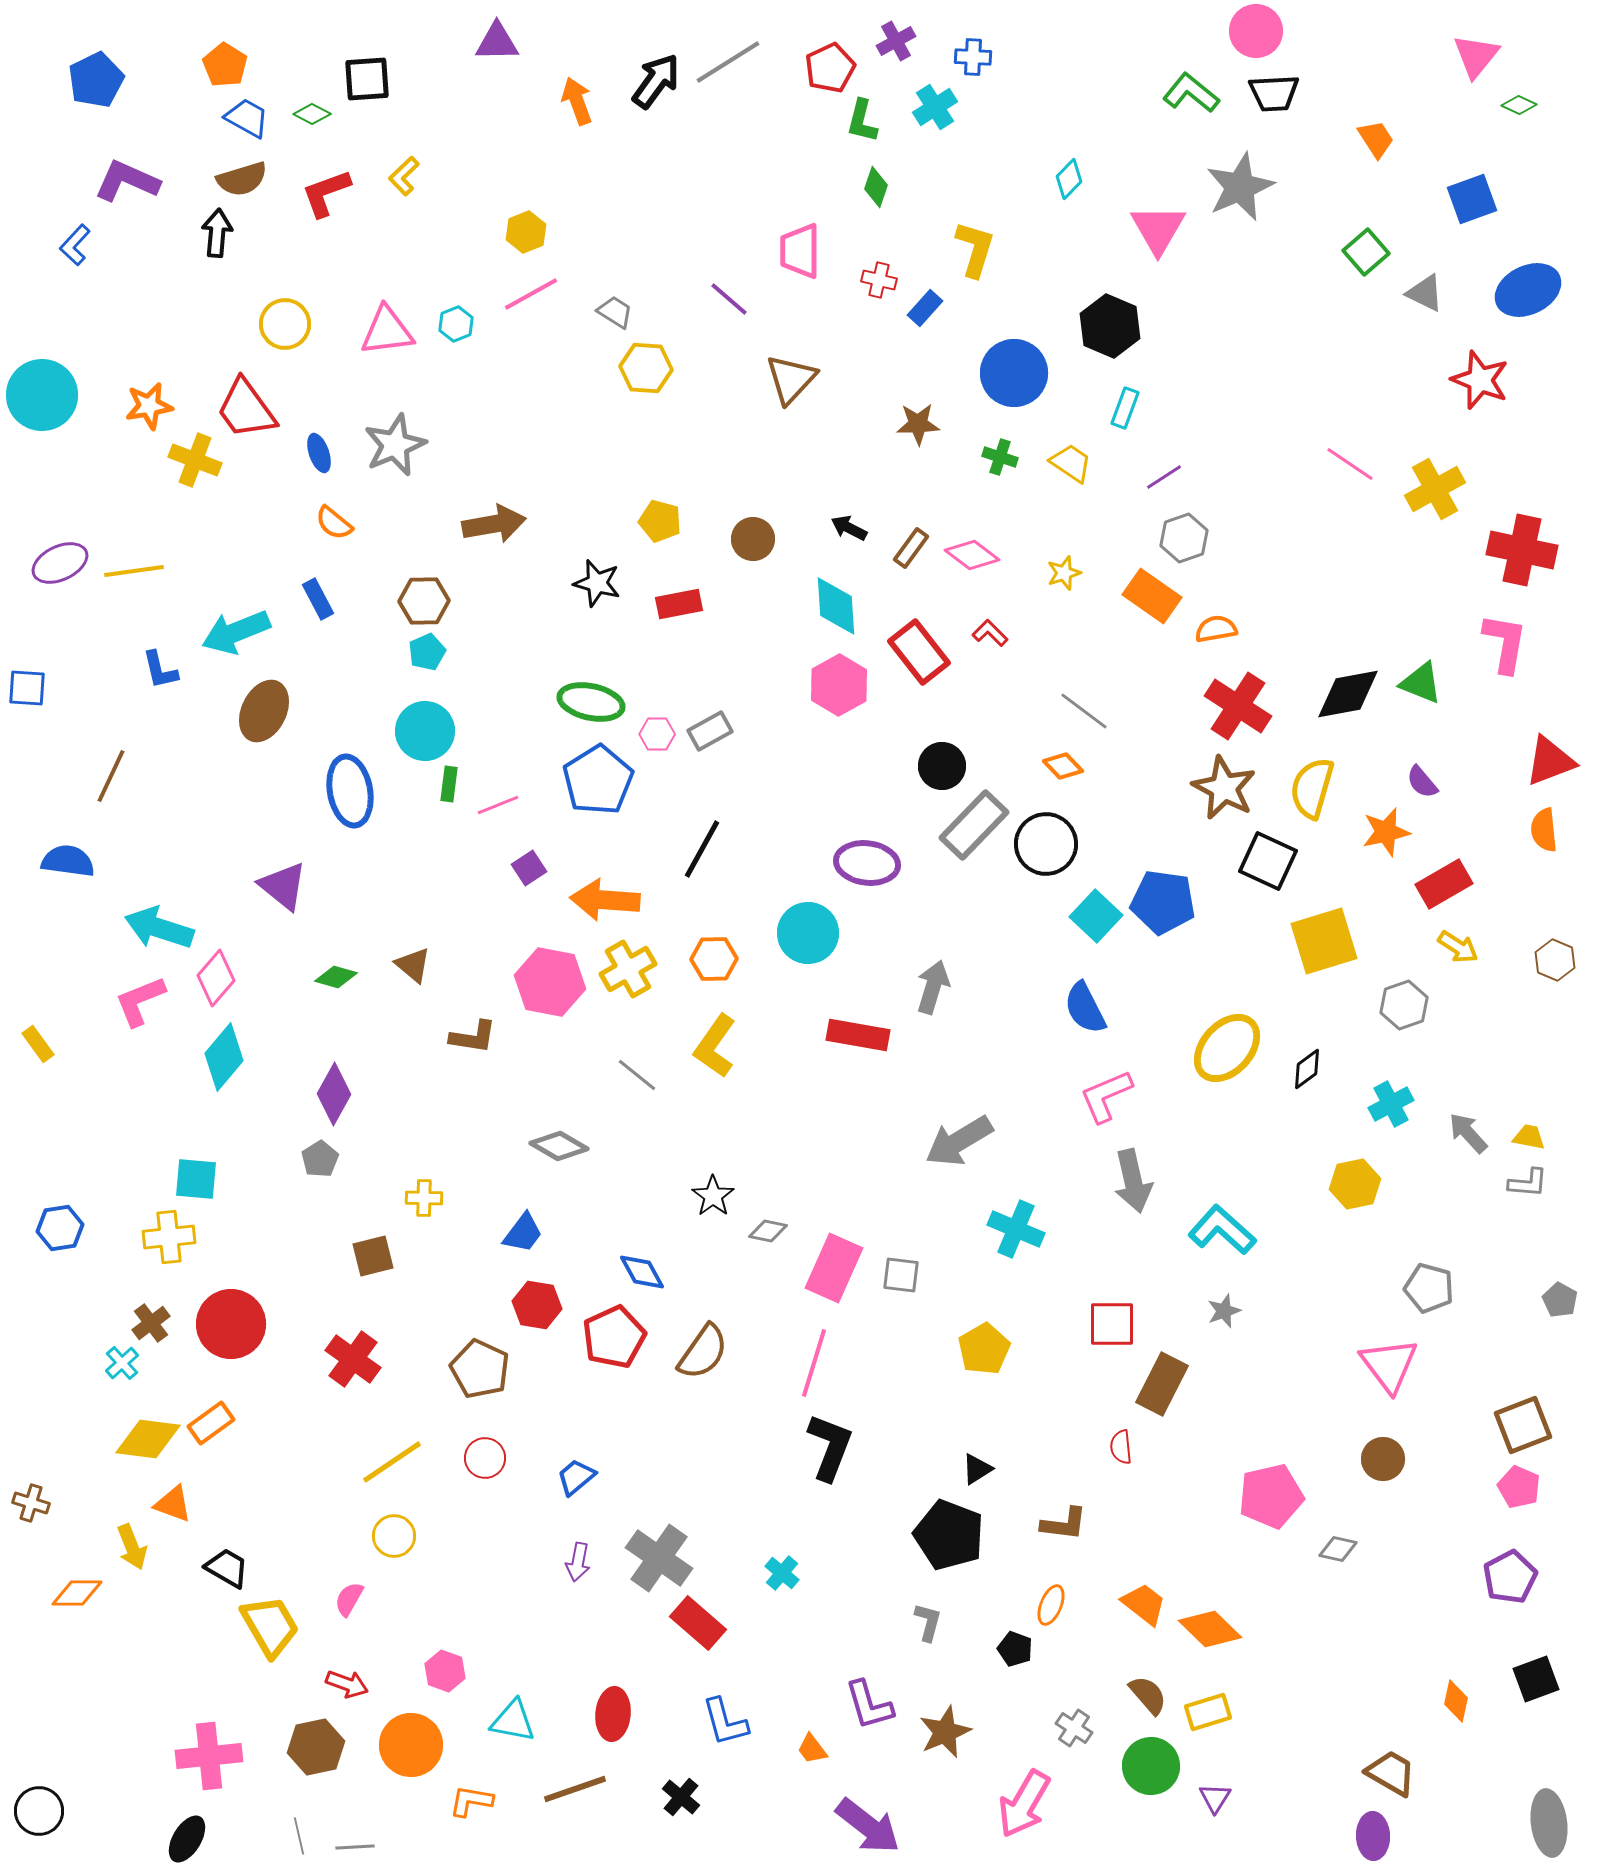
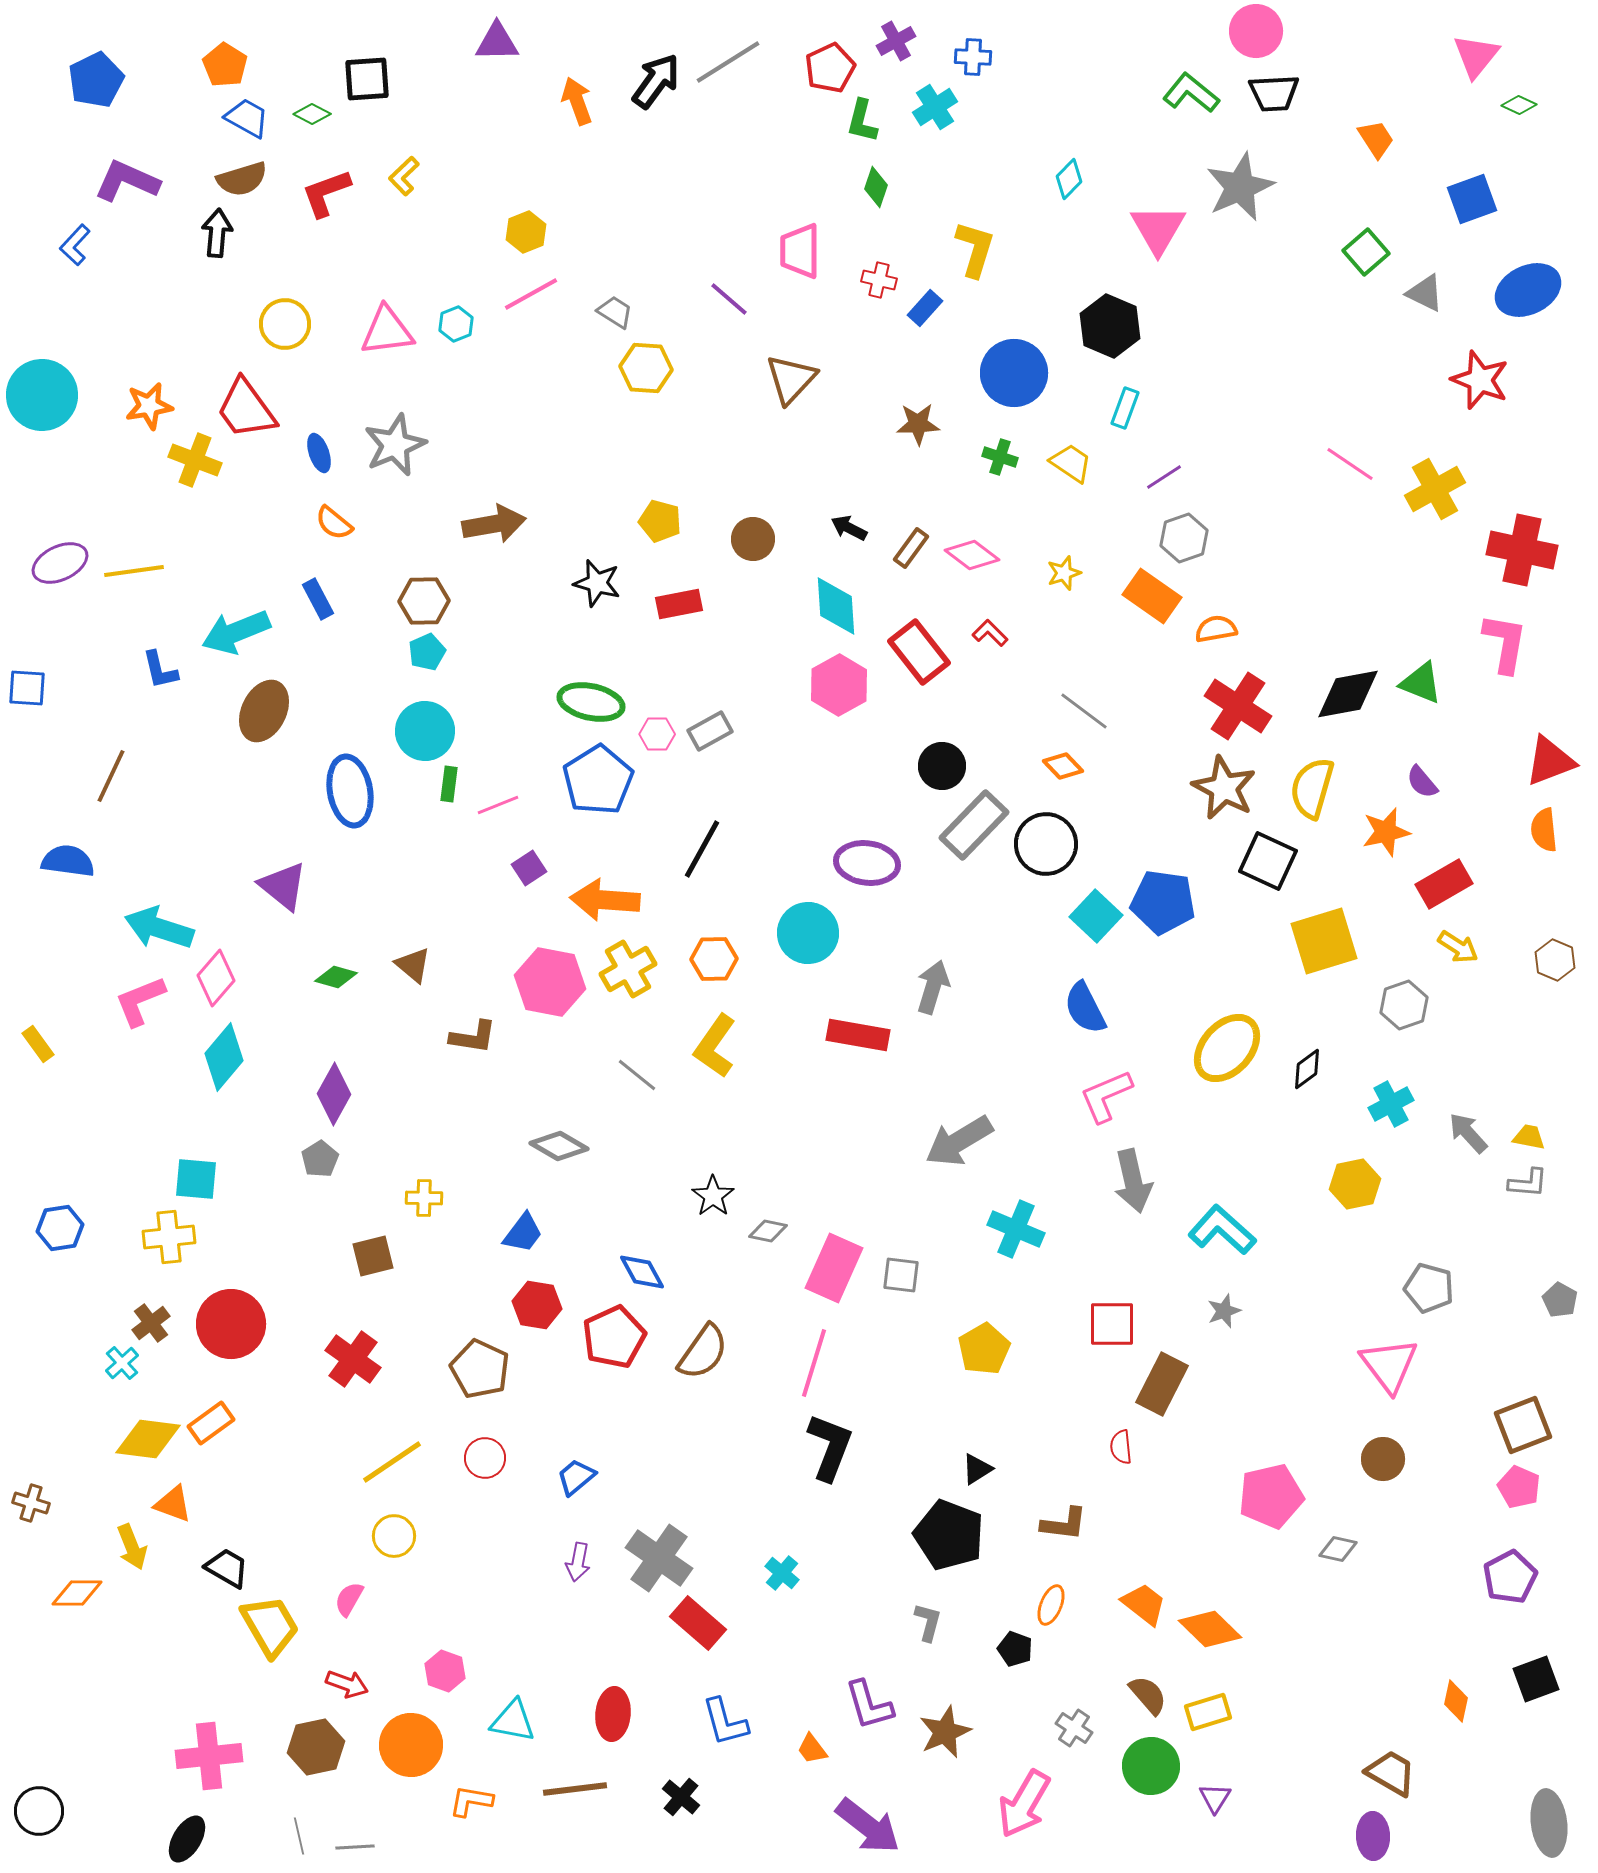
brown line at (575, 1789): rotated 12 degrees clockwise
